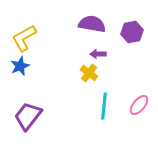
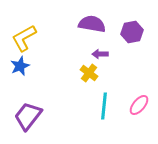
purple arrow: moved 2 px right
